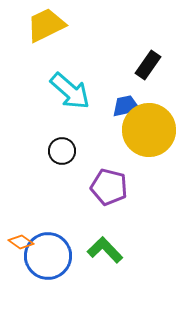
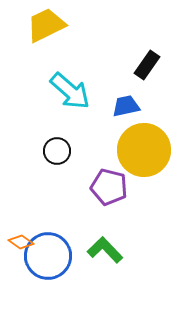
black rectangle: moved 1 px left
yellow circle: moved 5 px left, 20 px down
black circle: moved 5 px left
